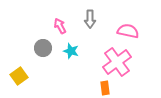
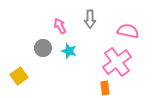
cyan star: moved 2 px left
